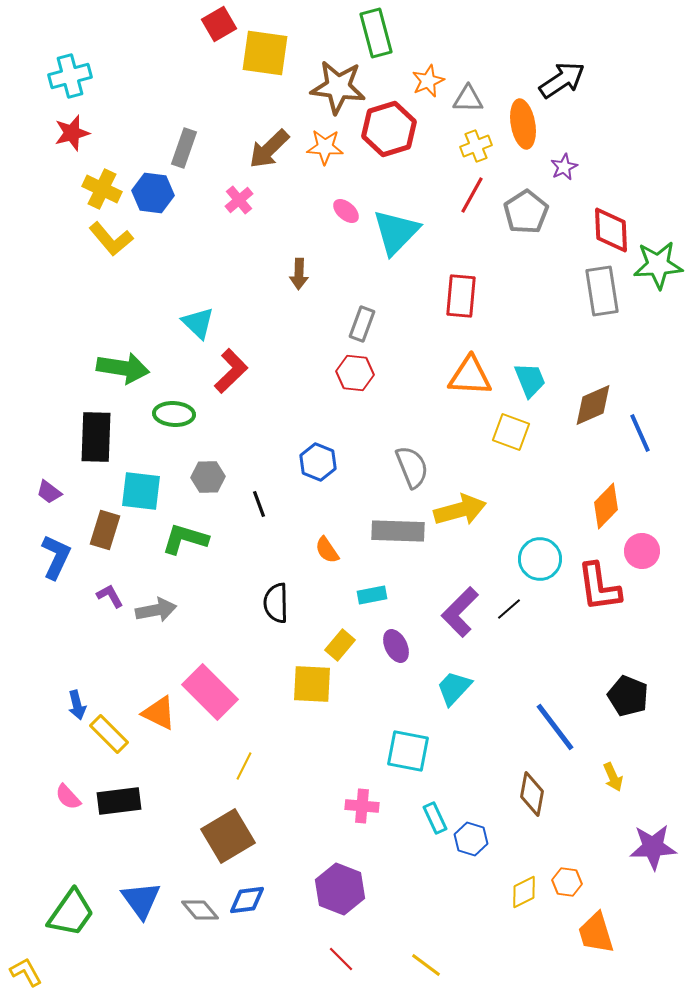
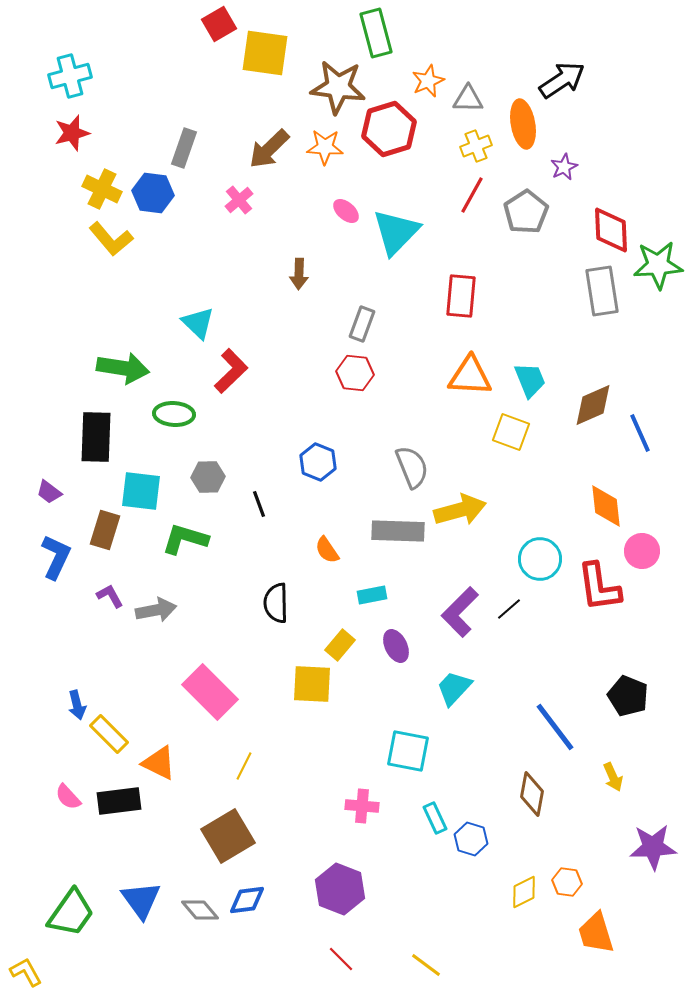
orange diamond at (606, 506): rotated 51 degrees counterclockwise
orange triangle at (159, 713): moved 50 px down
